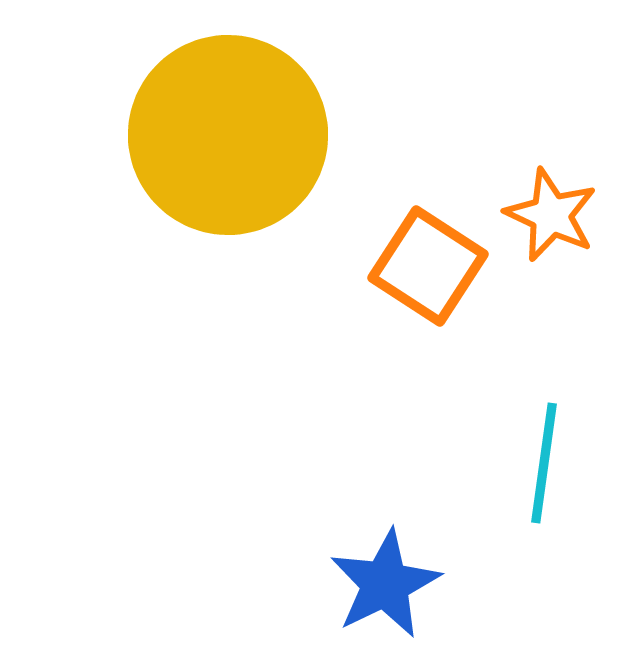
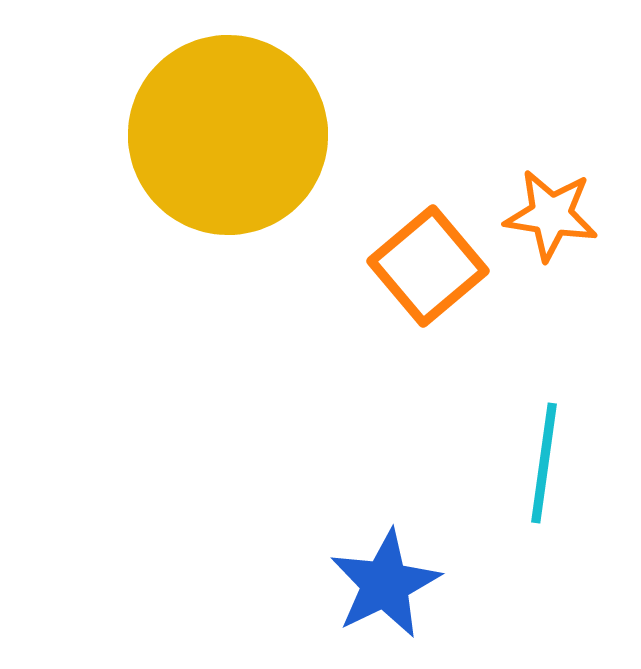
orange star: rotated 16 degrees counterclockwise
orange square: rotated 17 degrees clockwise
